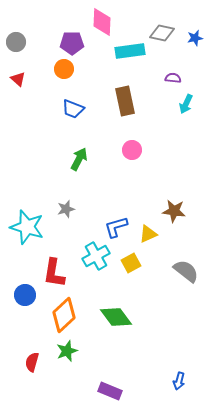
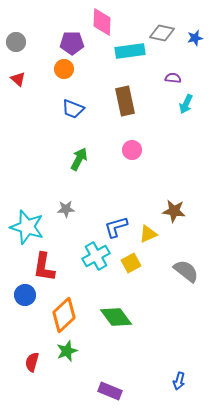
gray star: rotated 12 degrees clockwise
red L-shape: moved 10 px left, 6 px up
